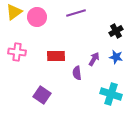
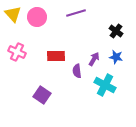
yellow triangle: moved 1 px left, 2 px down; rotated 36 degrees counterclockwise
black cross: rotated 24 degrees counterclockwise
pink cross: rotated 18 degrees clockwise
purple semicircle: moved 2 px up
cyan cross: moved 6 px left, 9 px up; rotated 10 degrees clockwise
